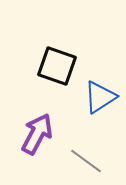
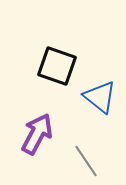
blue triangle: rotated 48 degrees counterclockwise
gray line: rotated 20 degrees clockwise
